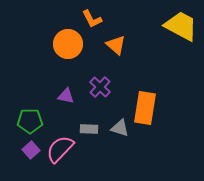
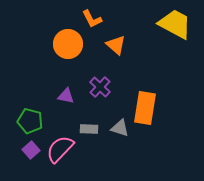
yellow trapezoid: moved 6 px left, 2 px up
green pentagon: rotated 15 degrees clockwise
